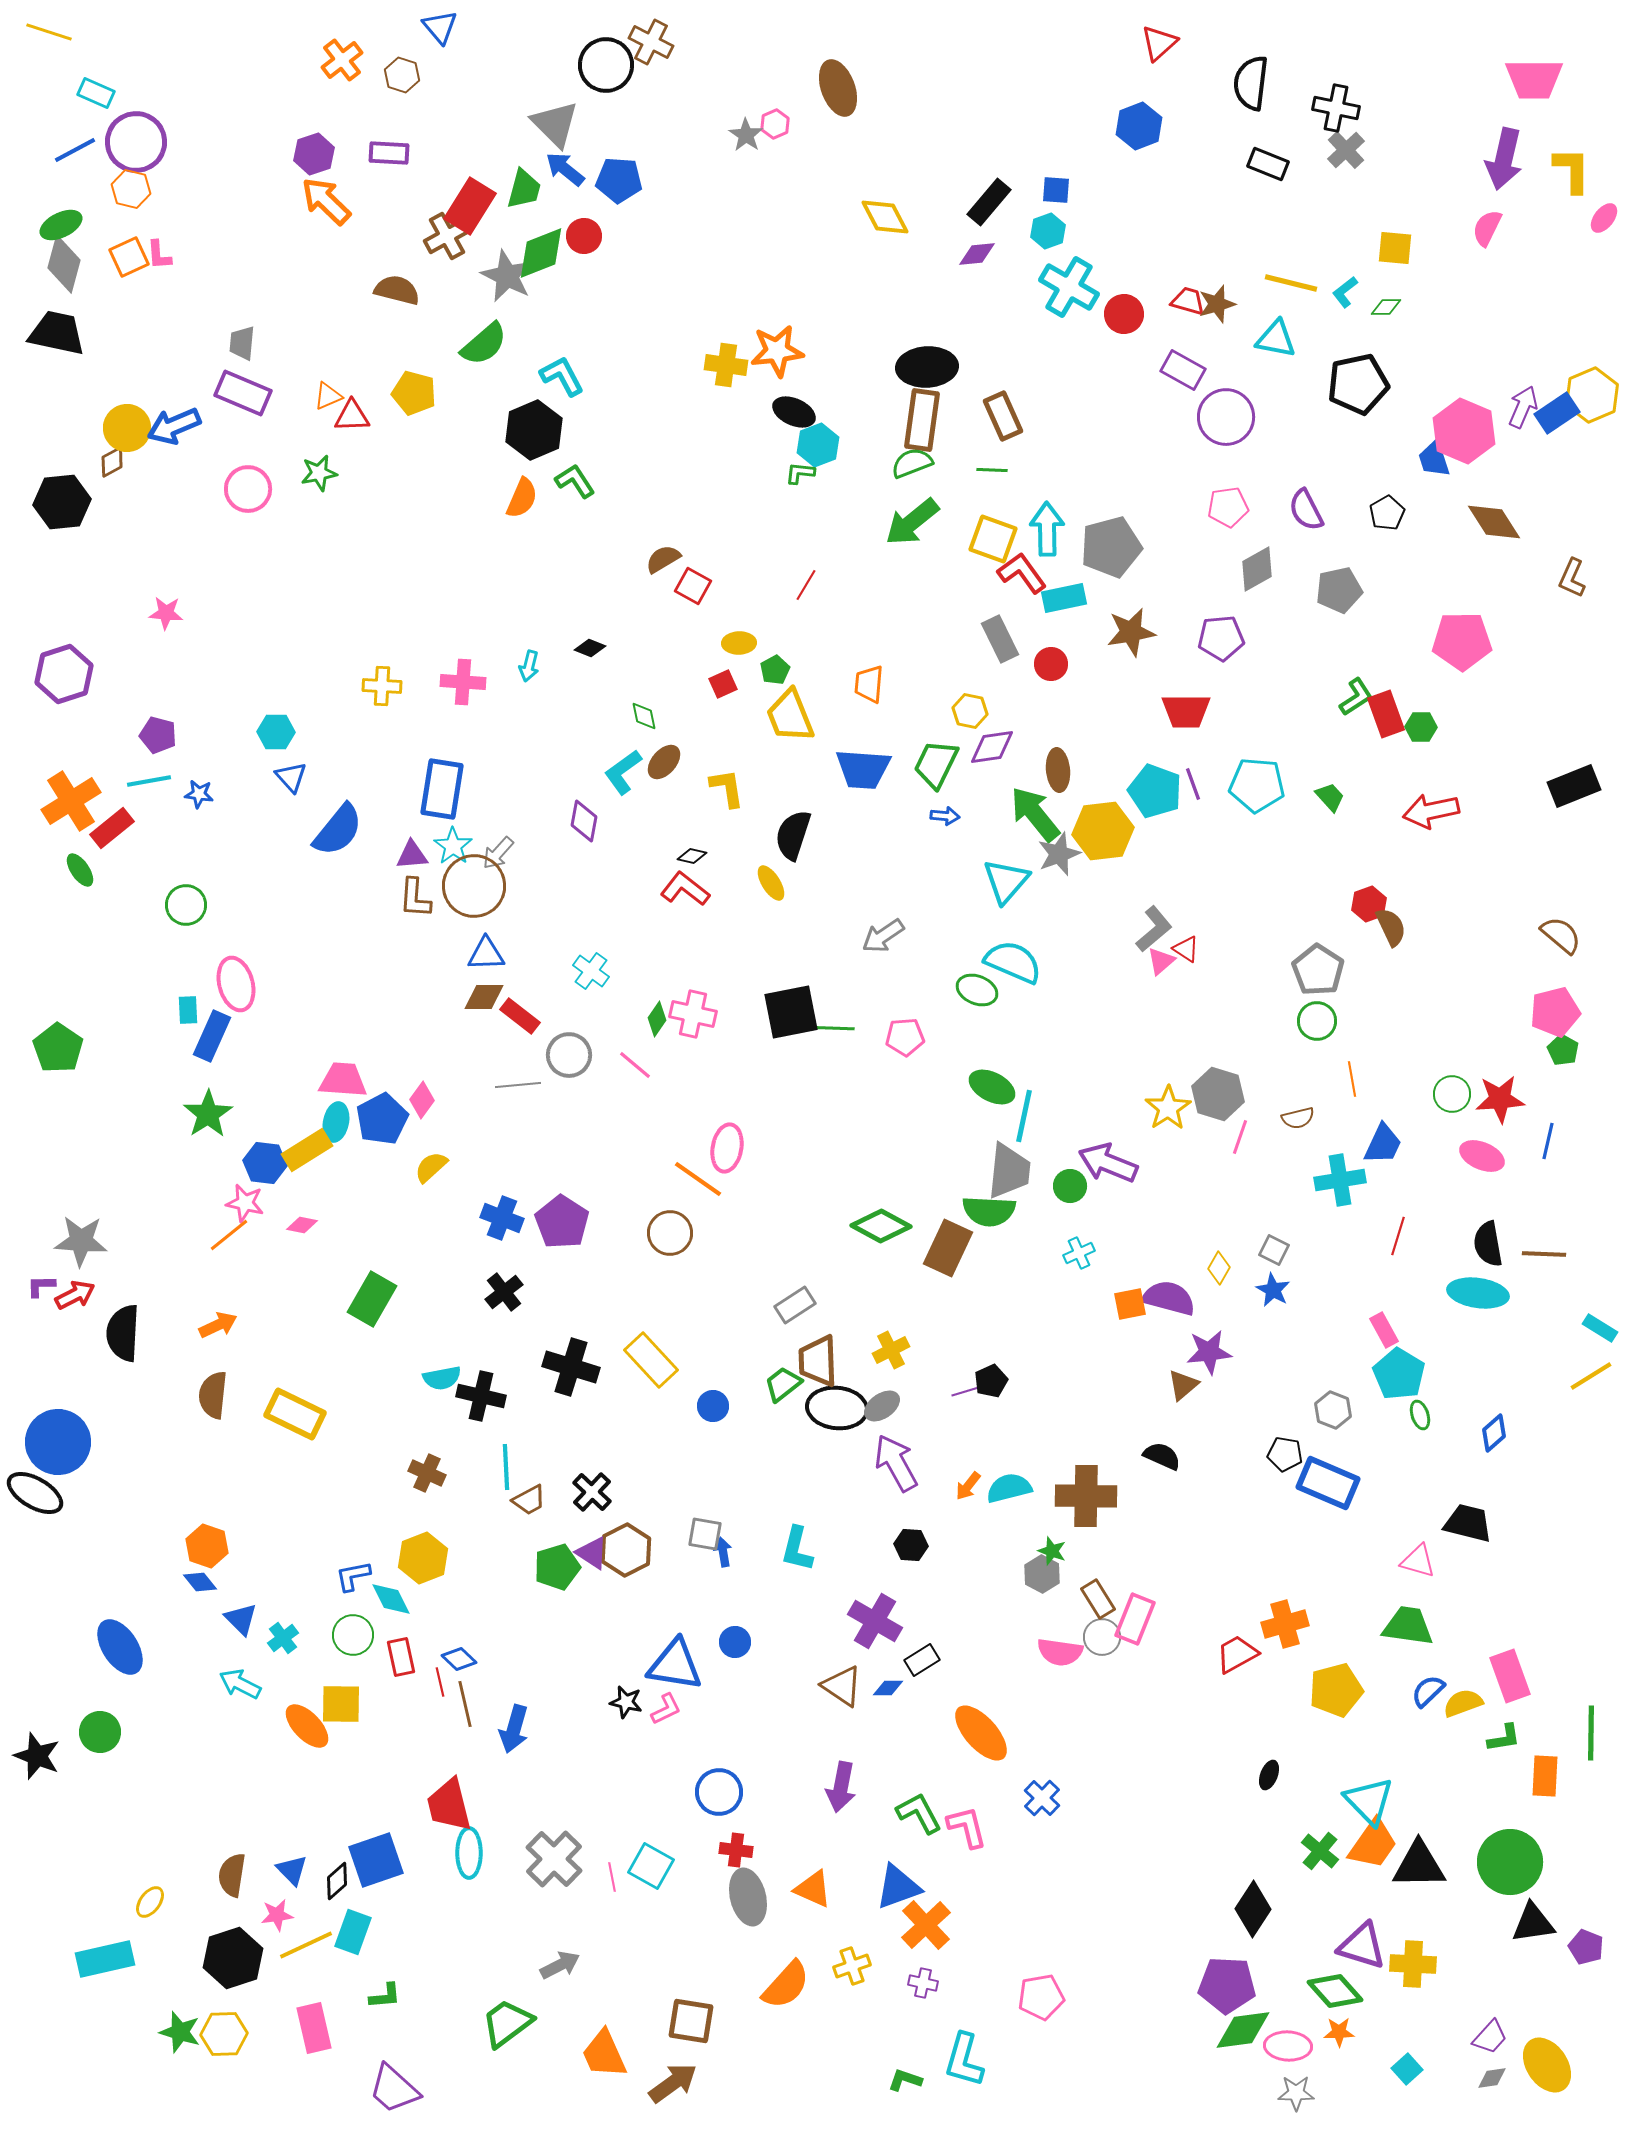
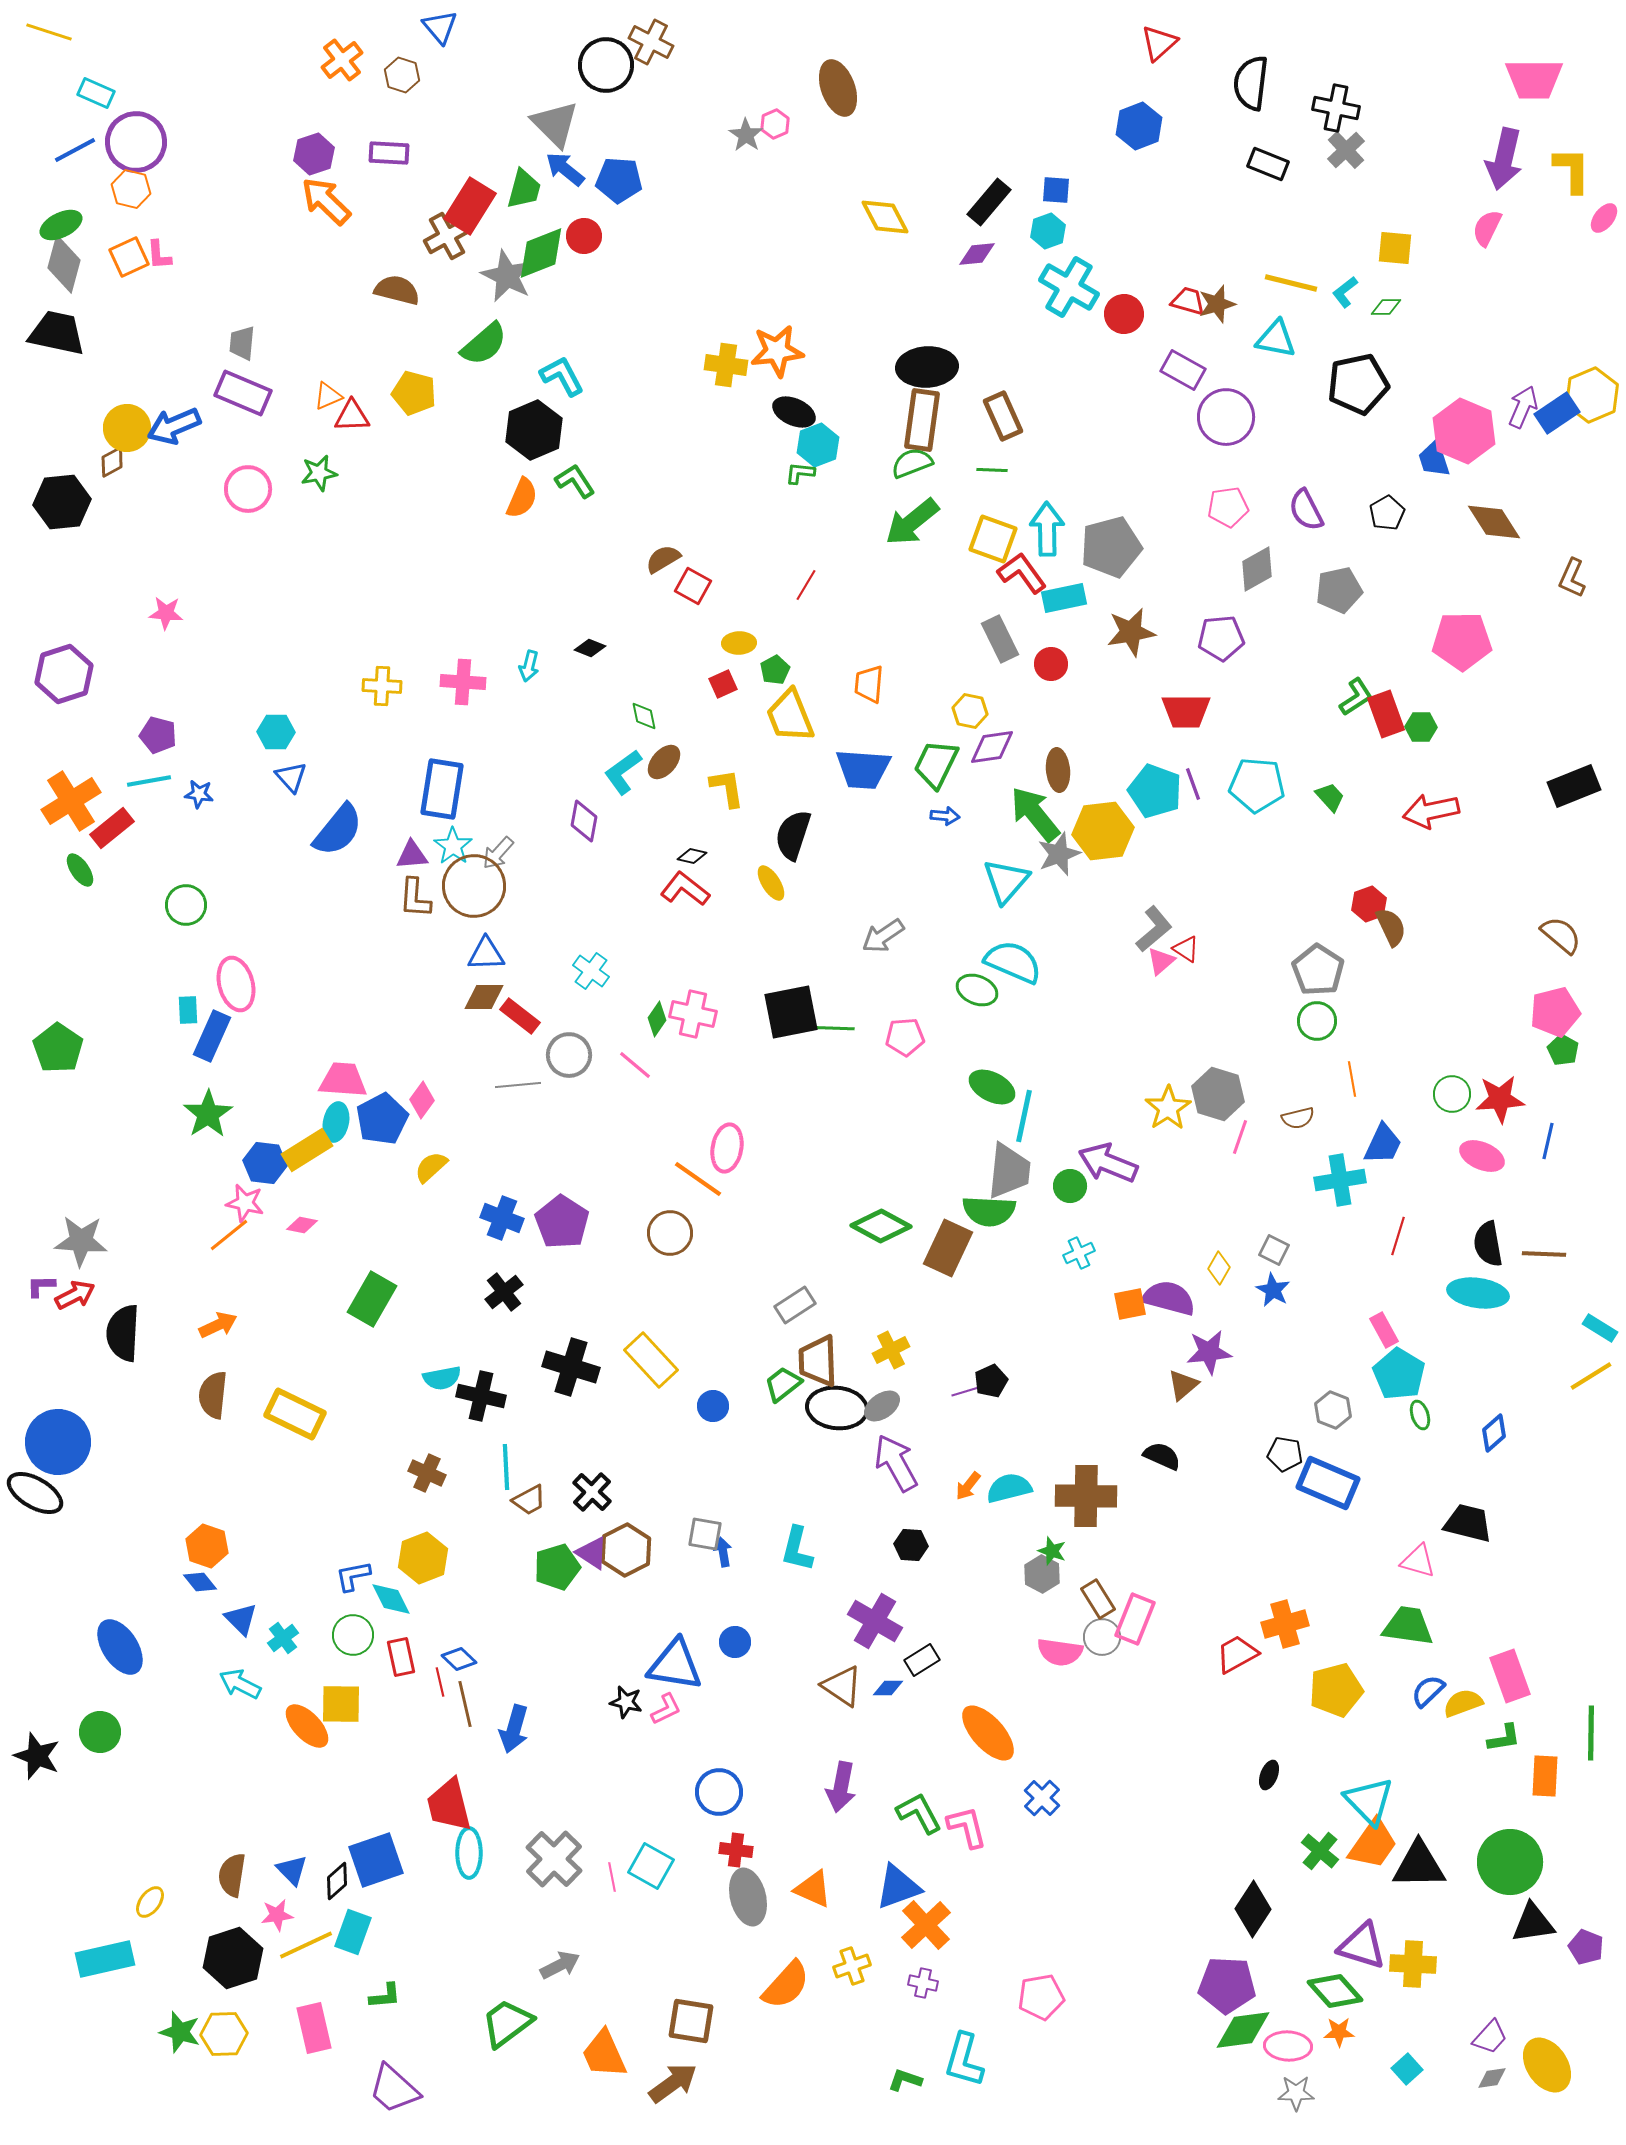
orange ellipse at (981, 1733): moved 7 px right
